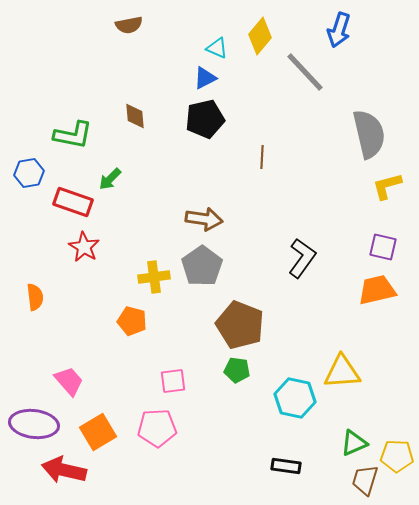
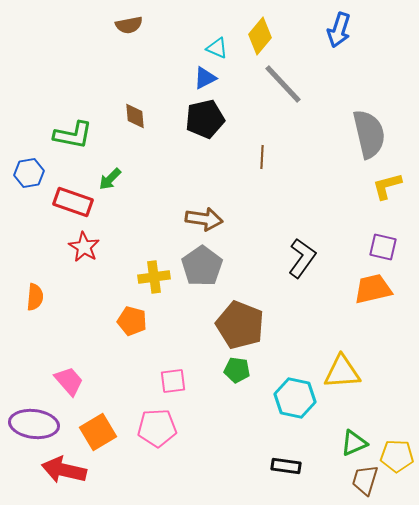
gray line: moved 22 px left, 12 px down
orange trapezoid: moved 4 px left, 1 px up
orange semicircle: rotated 12 degrees clockwise
